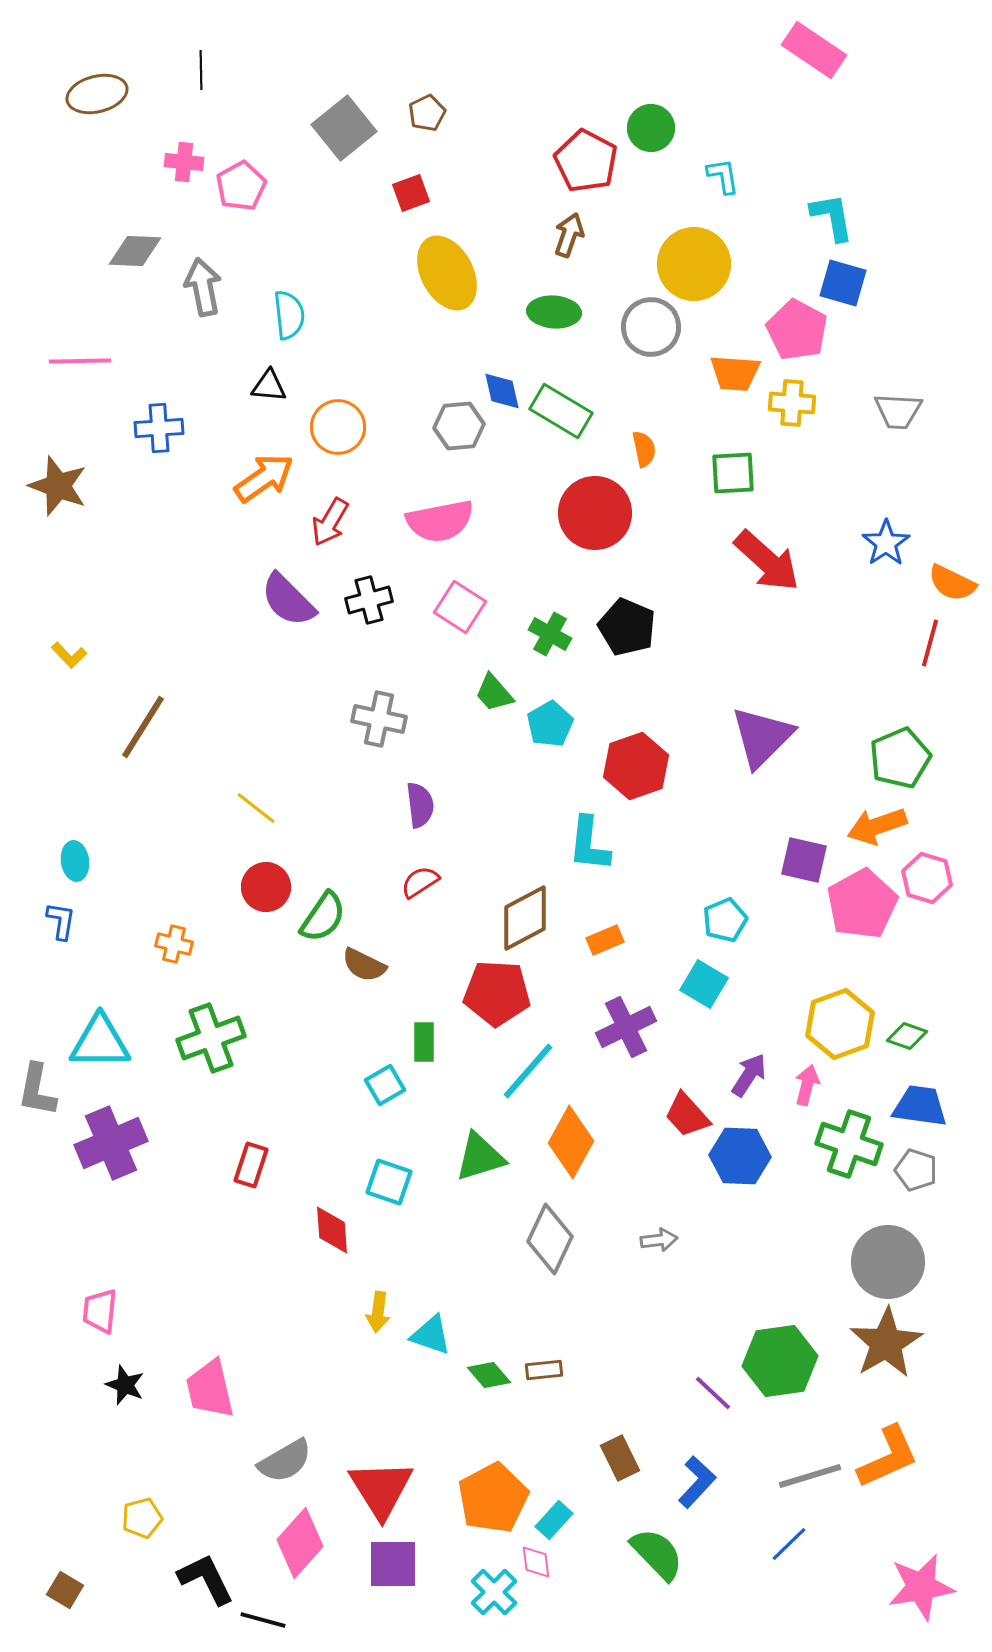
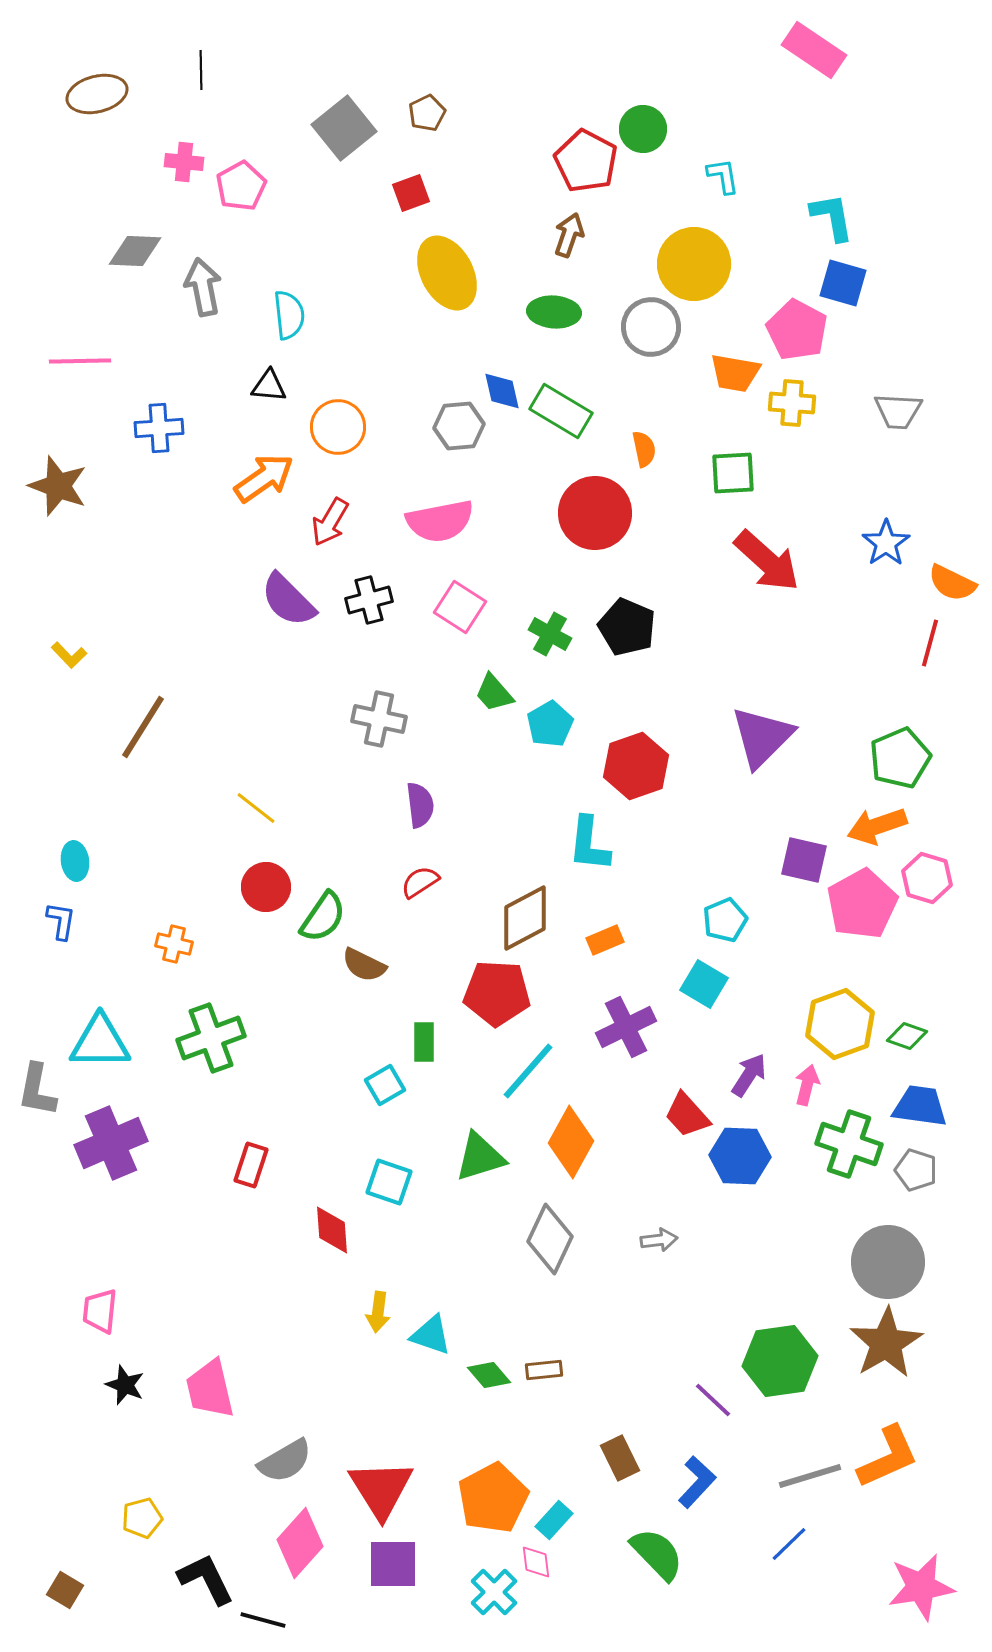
green circle at (651, 128): moved 8 px left, 1 px down
orange trapezoid at (735, 373): rotated 6 degrees clockwise
purple line at (713, 1393): moved 7 px down
